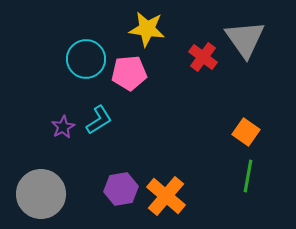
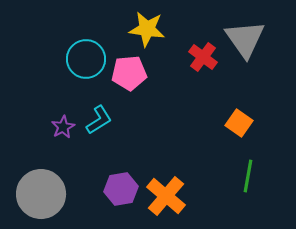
orange square: moved 7 px left, 9 px up
